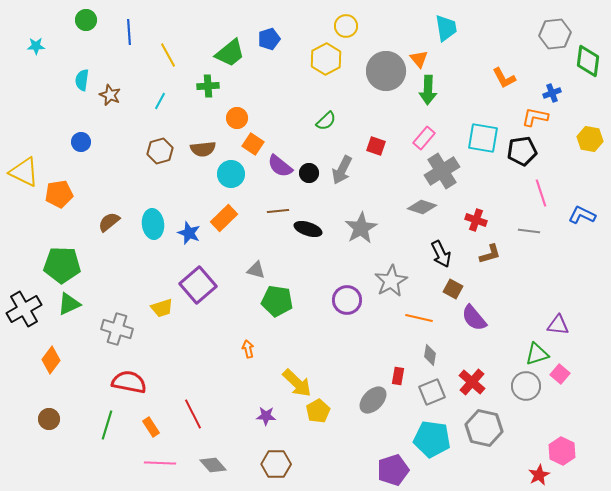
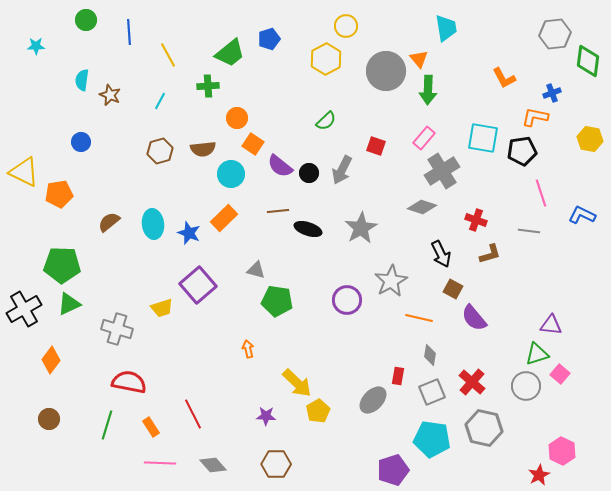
purple triangle at (558, 325): moved 7 px left
